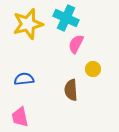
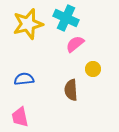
pink semicircle: moved 1 px left; rotated 24 degrees clockwise
